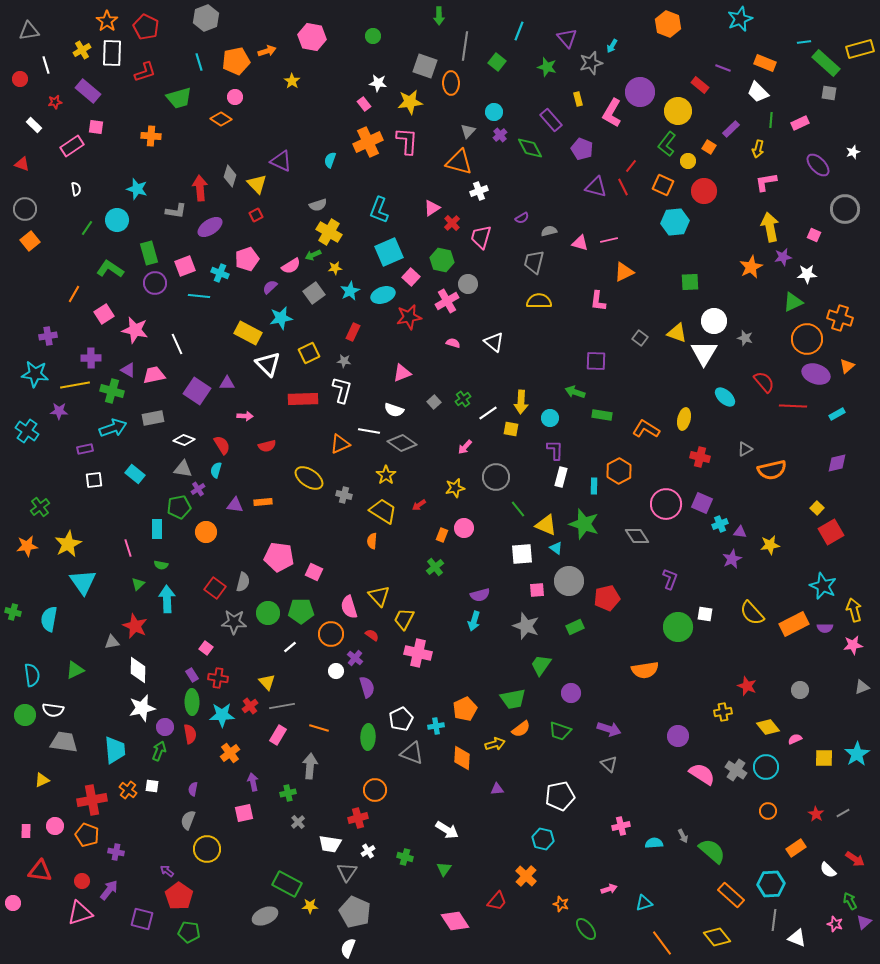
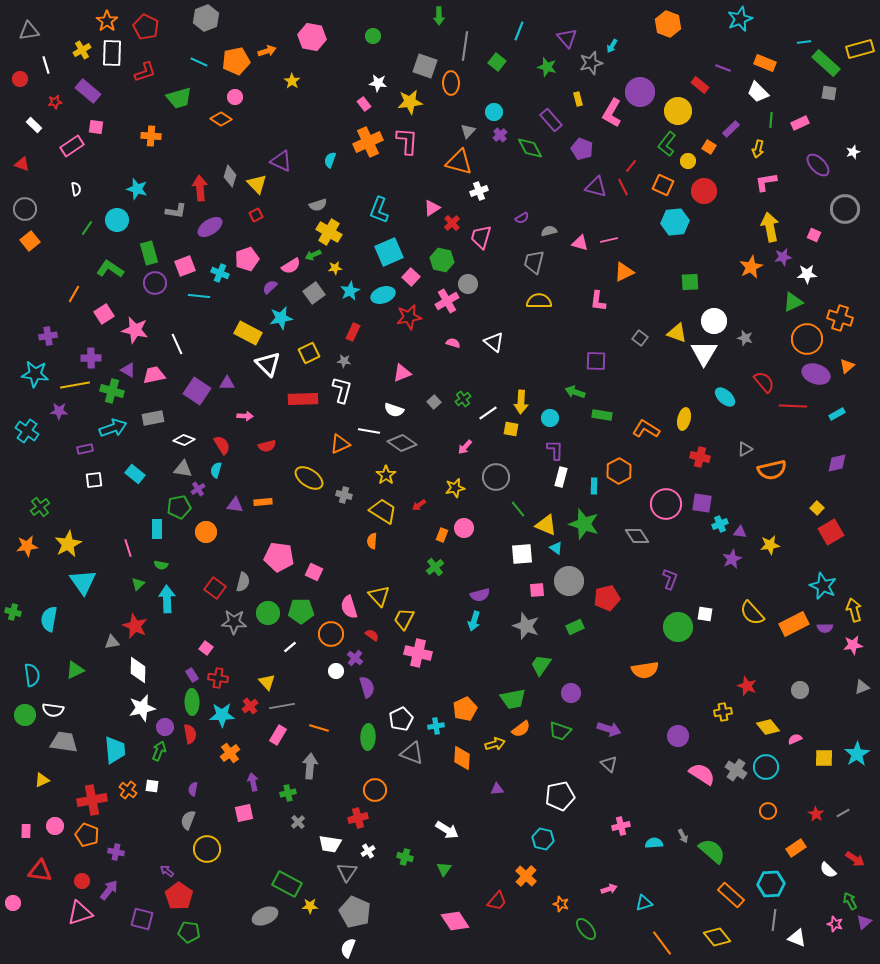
cyan line at (199, 62): rotated 48 degrees counterclockwise
purple square at (702, 503): rotated 15 degrees counterclockwise
